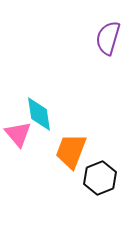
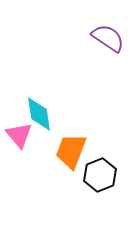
purple semicircle: rotated 108 degrees clockwise
pink triangle: moved 1 px right, 1 px down
black hexagon: moved 3 px up
